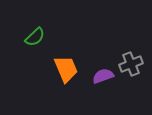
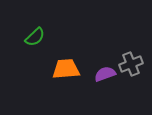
orange trapezoid: rotated 72 degrees counterclockwise
purple semicircle: moved 2 px right, 2 px up
